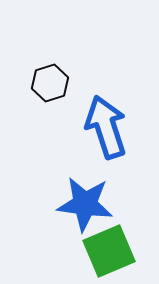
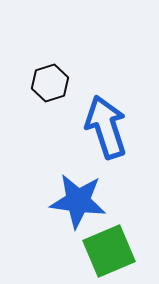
blue star: moved 7 px left, 3 px up
